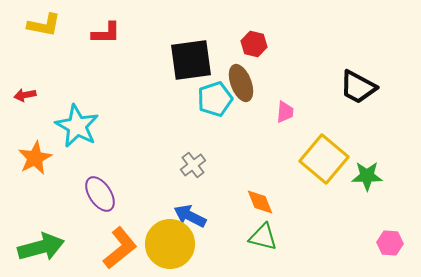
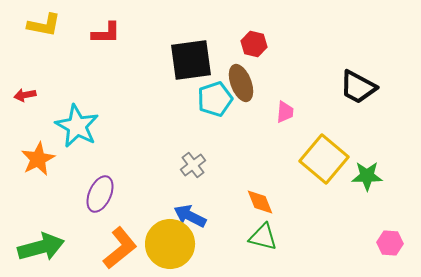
orange star: moved 3 px right, 1 px down
purple ellipse: rotated 57 degrees clockwise
